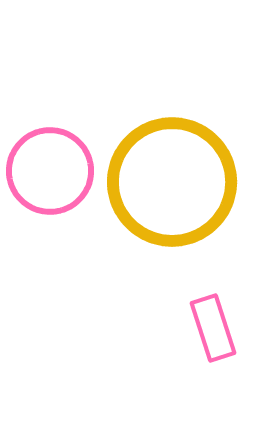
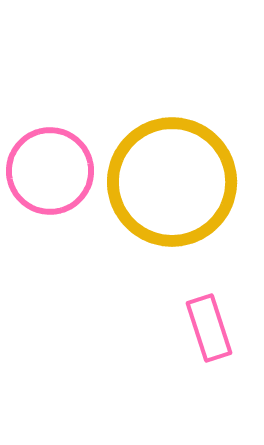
pink rectangle: moved 4 px left
